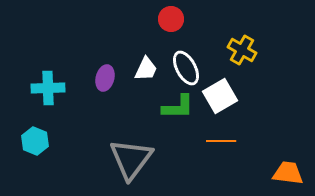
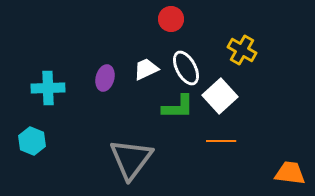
white trapezoid: rotated 140 degrees counterclockwise
white square: rotated 12 degrees counterclockwise
cyan hexagon: moved 3 px left
orange trapezoid: moved 2 px right
